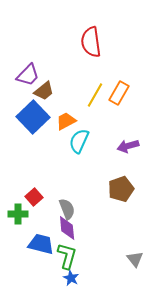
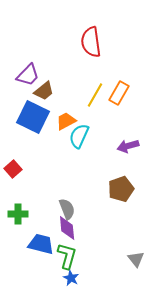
blue square: rotated 20 degrees counterclockwise
cyan semicircle: moved 5 px up
red square: moved 21 px left, 28 px up
gray triangle: moved 1 px right
